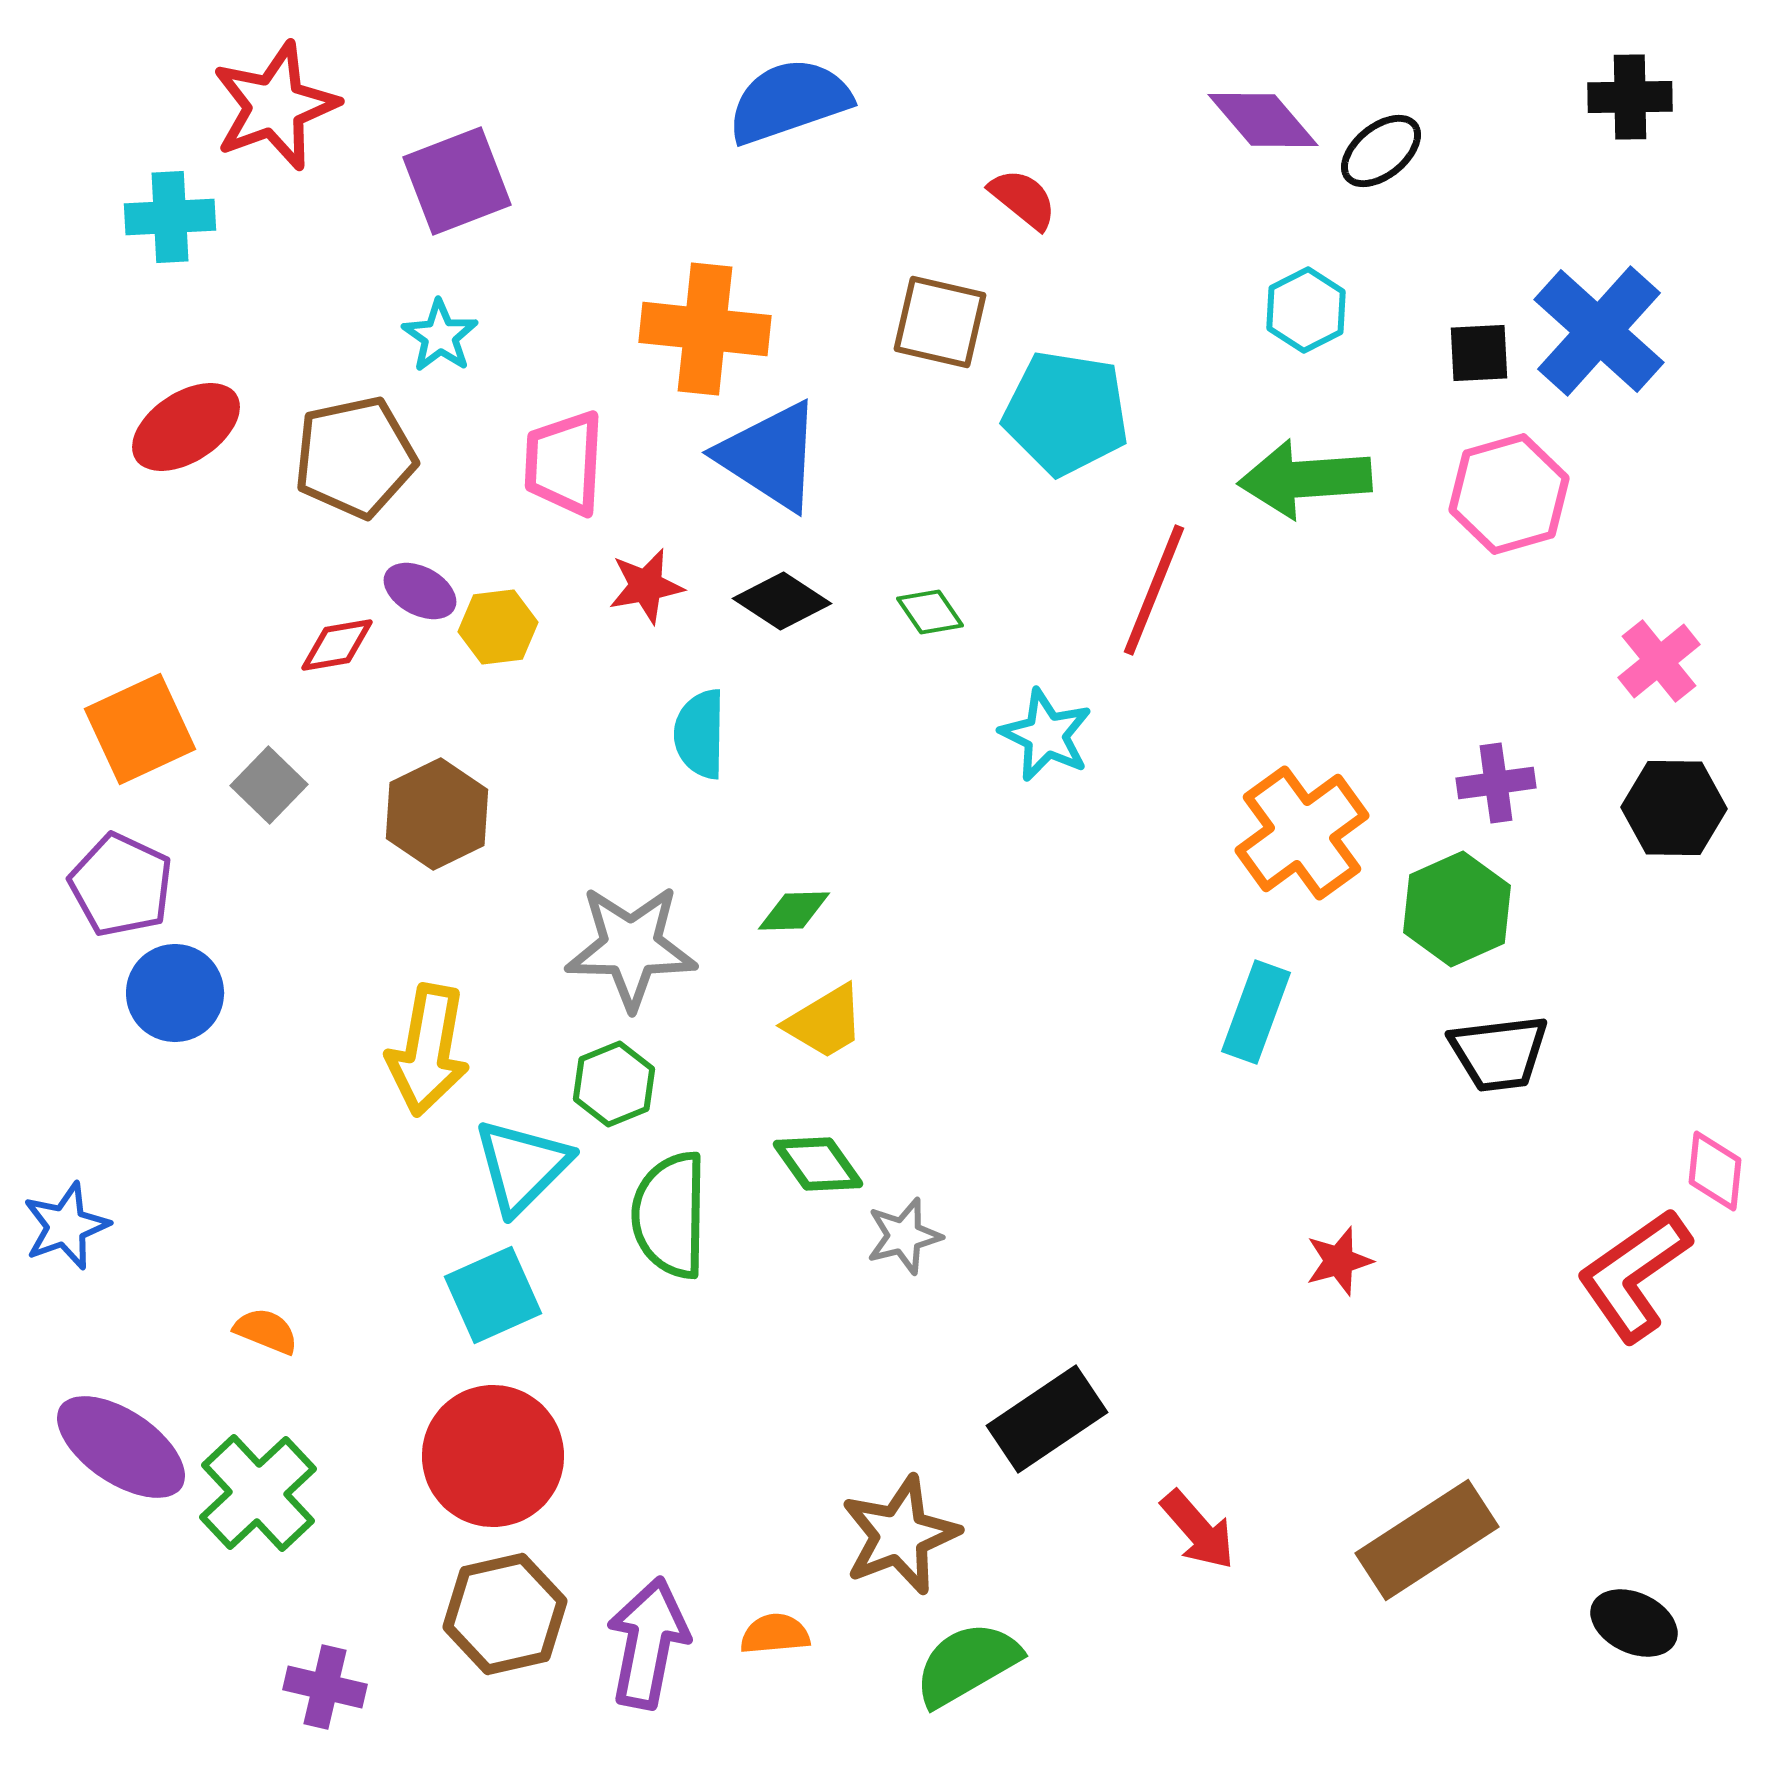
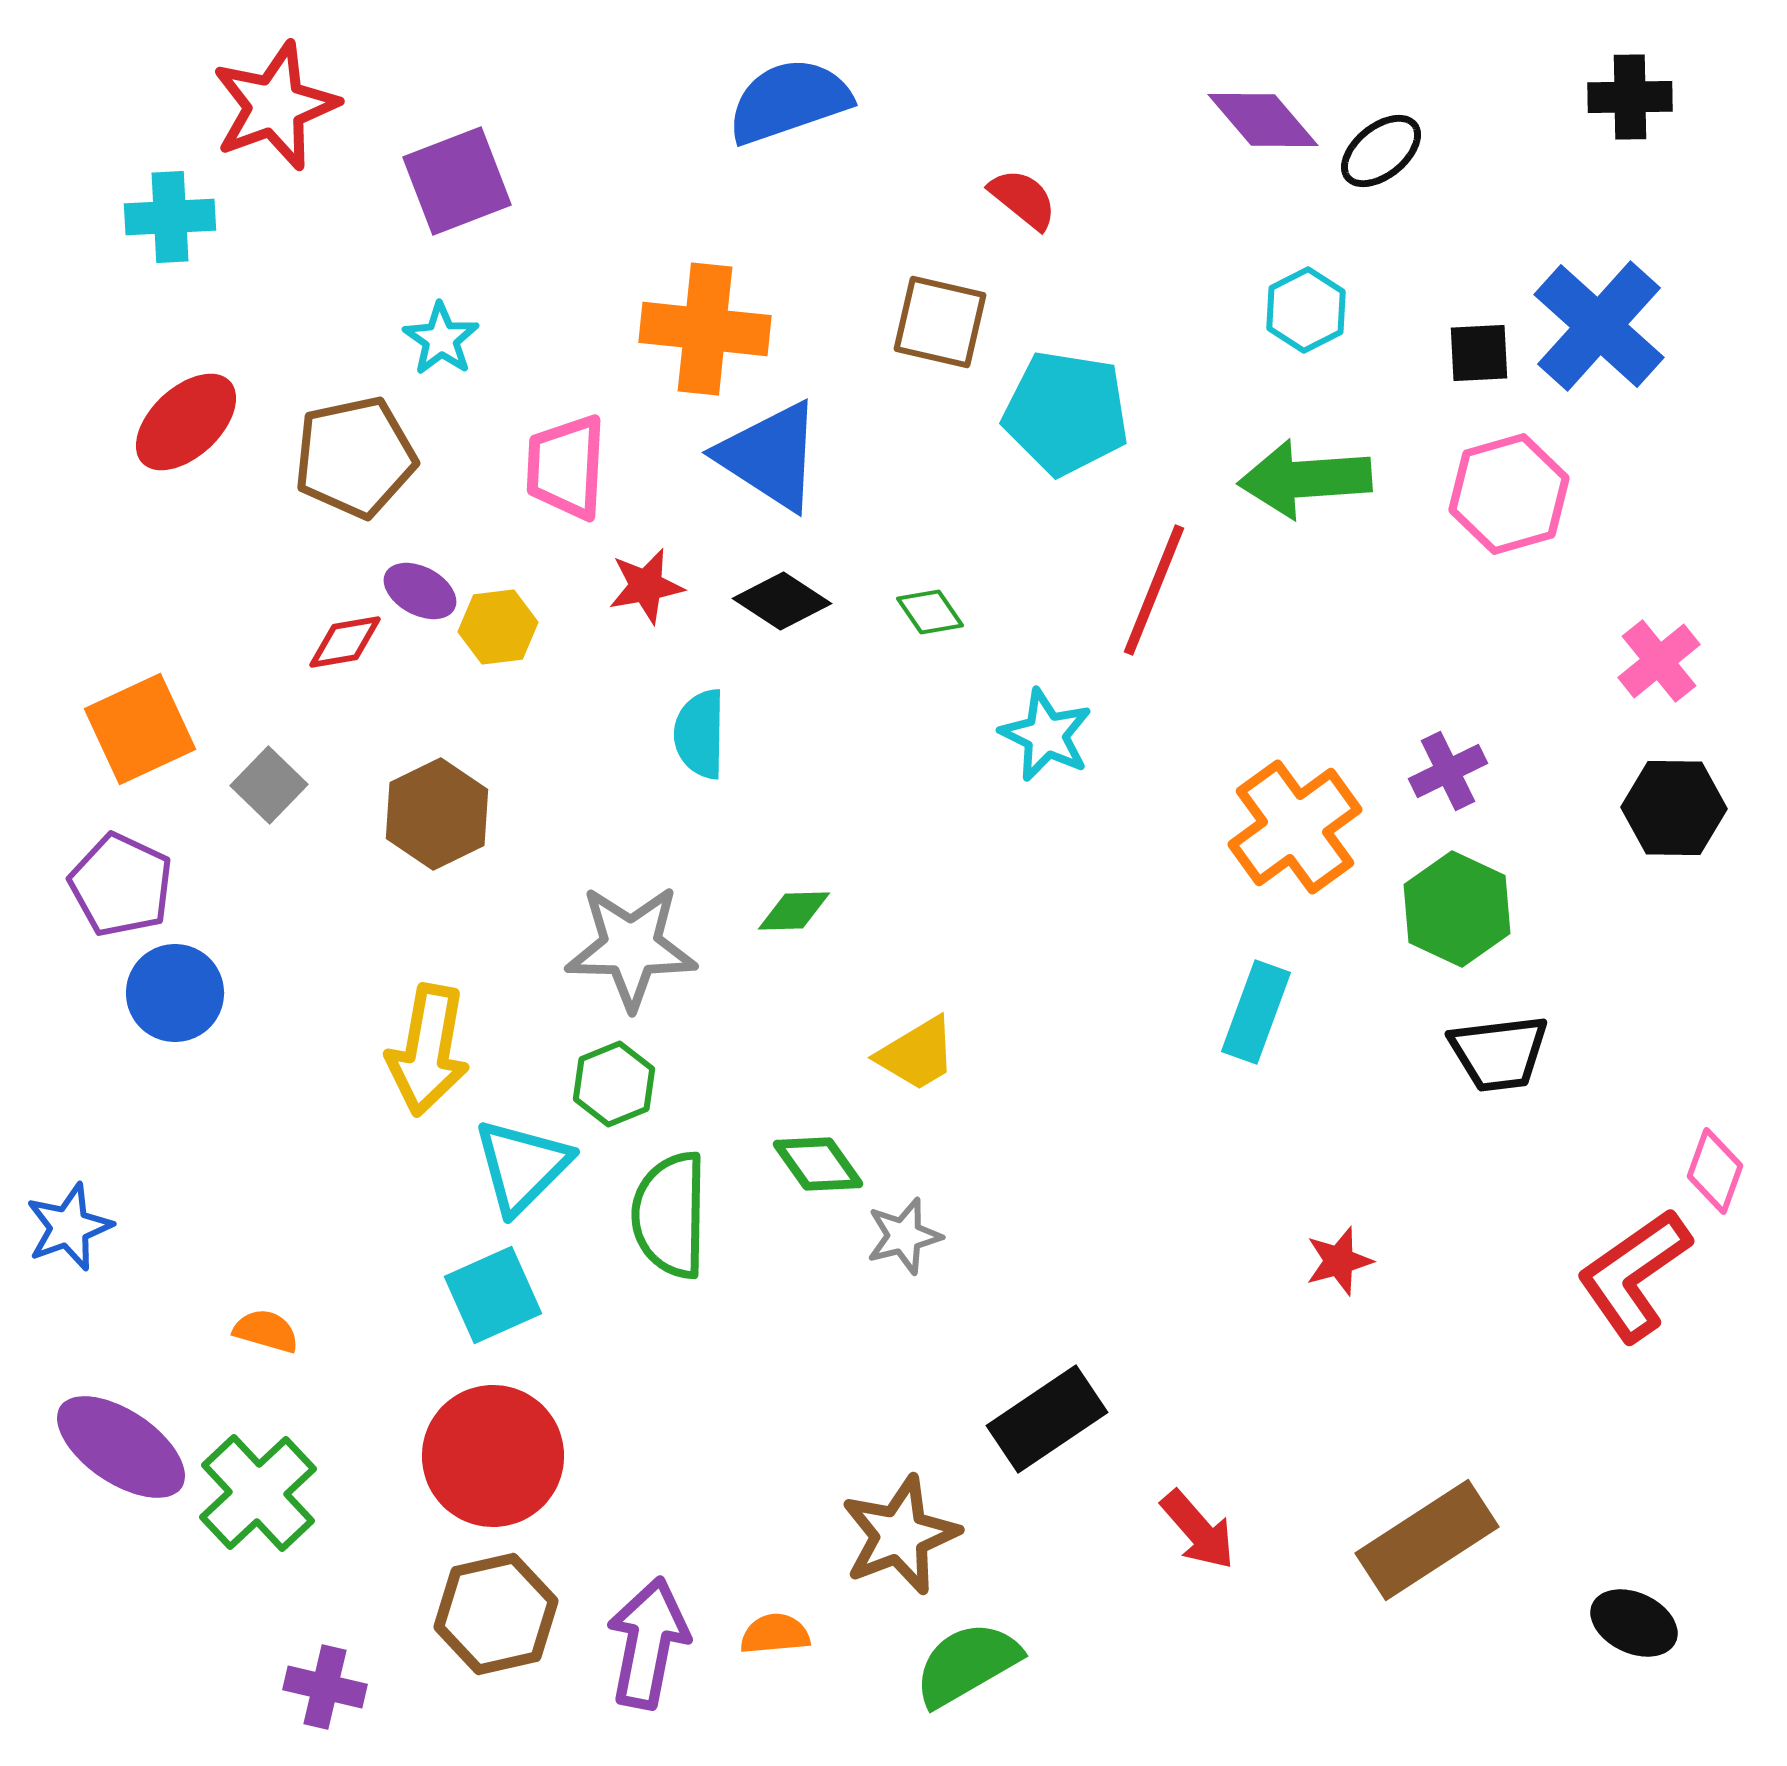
blue cross at (1599, 331): moved 5 px up
cyan star at (440, 336): moved 1 px right, 3 px down
red ellipse at (186, 427): moved 5 px up; rotated 10 degrees counterclockwise
pink trapezoid at (564, 463): moved 2 px right, 4 px down
red diamond at (337, 645): moved 8 px right, 3 px up
purple cross at (1496, 783): moved 48 px left, 12 px up; rotated 18 degrees counterclockwise
orange cross at (1302, 833): moved 7 px left, 6 px up
green hexagon at (1457, 909): rotated 11 degrees counterclockwise
yellow trapezoid at (825, 1022): moved 92 px right, 32 px down
pink diamond at (1715, 1171): rotated 14 degrees clockwise
blue star at (66, 1226): moved 3 px right, 1 px down
orange semicircle at (266, 1331): rotated 6 degrees counterclockwise
brown hexagon at (505, 1614): moved 9 px left
